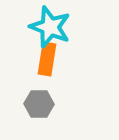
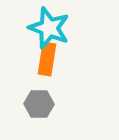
cyan star: moved 1 px left, 1 px down
